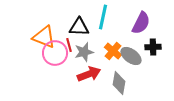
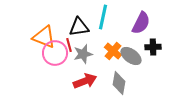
black triangle: rotated 10 degrees counterclockwise
gray star: moved 1 px left, 2 px down
red arrow: moved 4 px left, 7 px down
